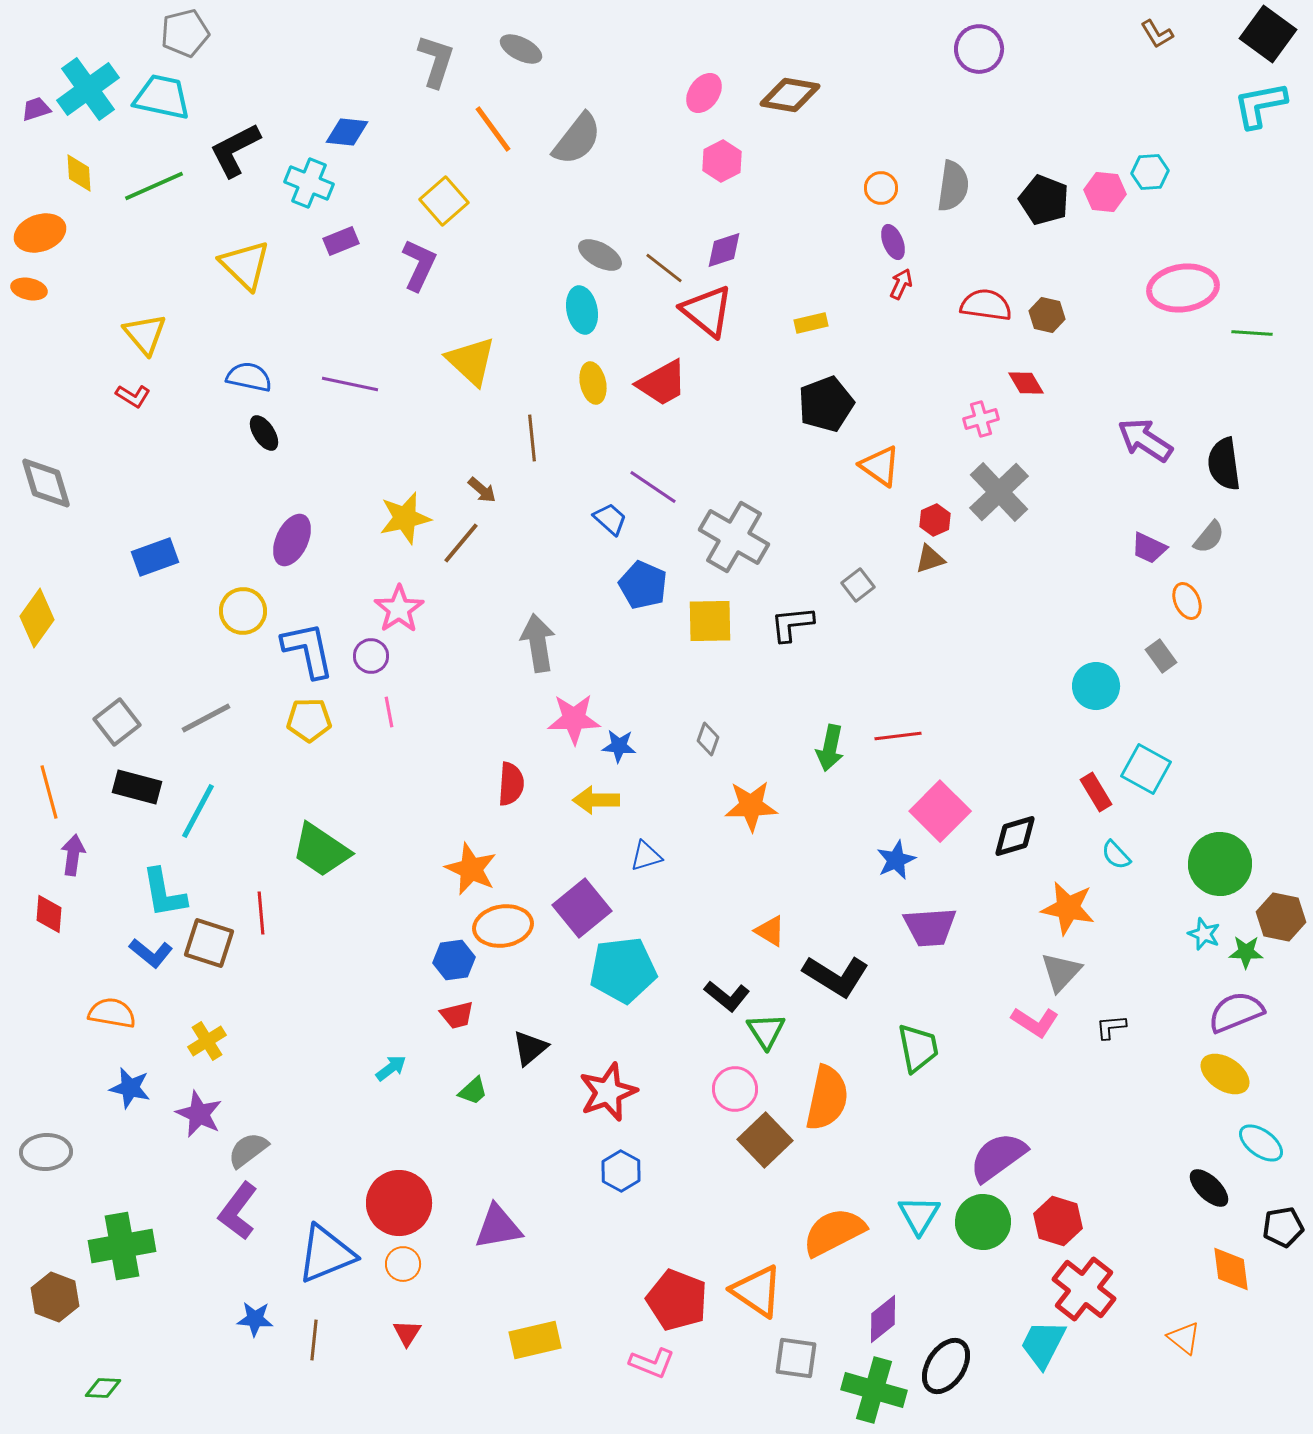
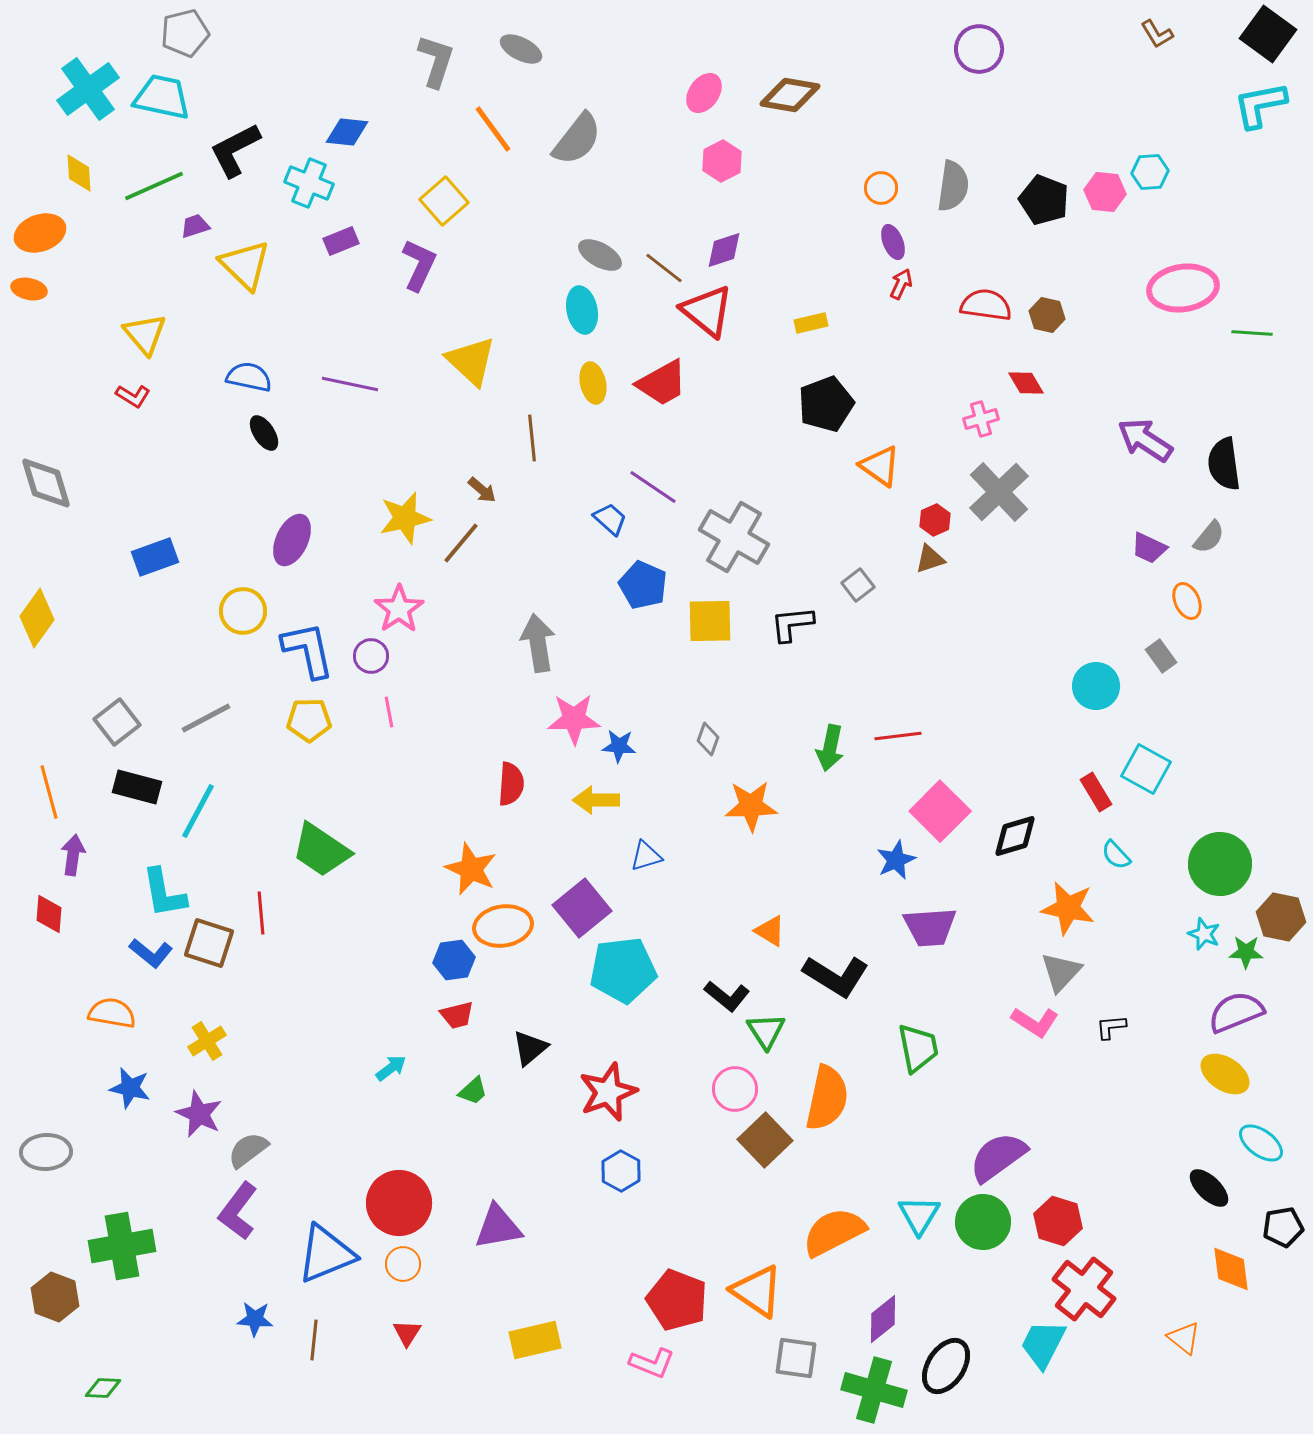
purple trapezoid at (36, 109): moved 159 px right, 117 px down
